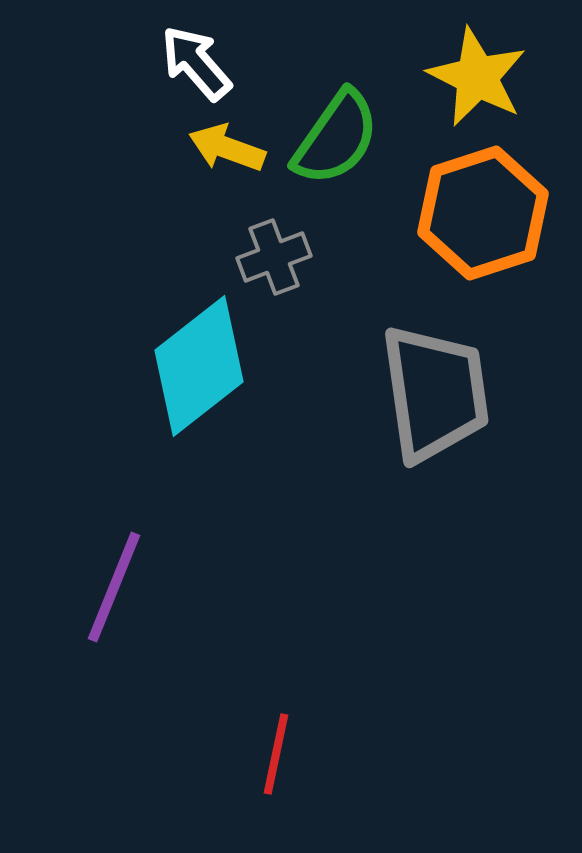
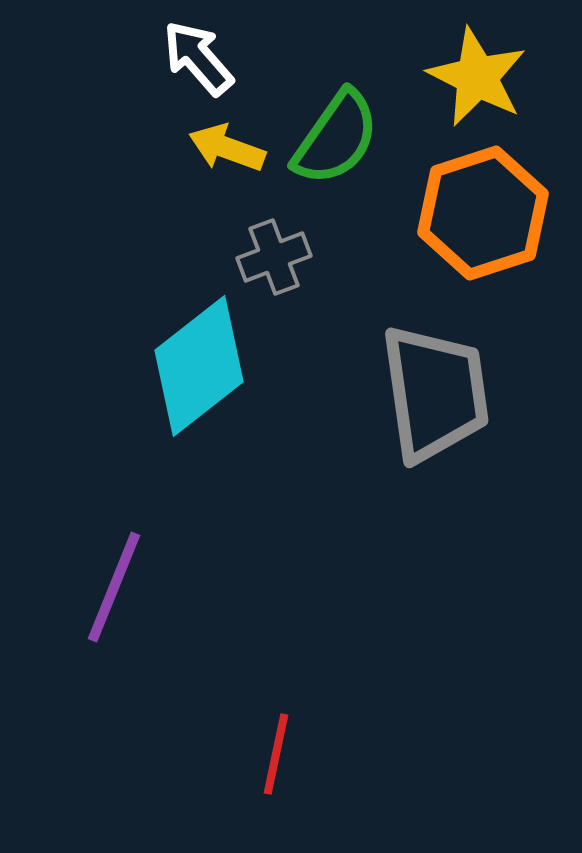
white arrow: moved 2 px right, 5 px up
